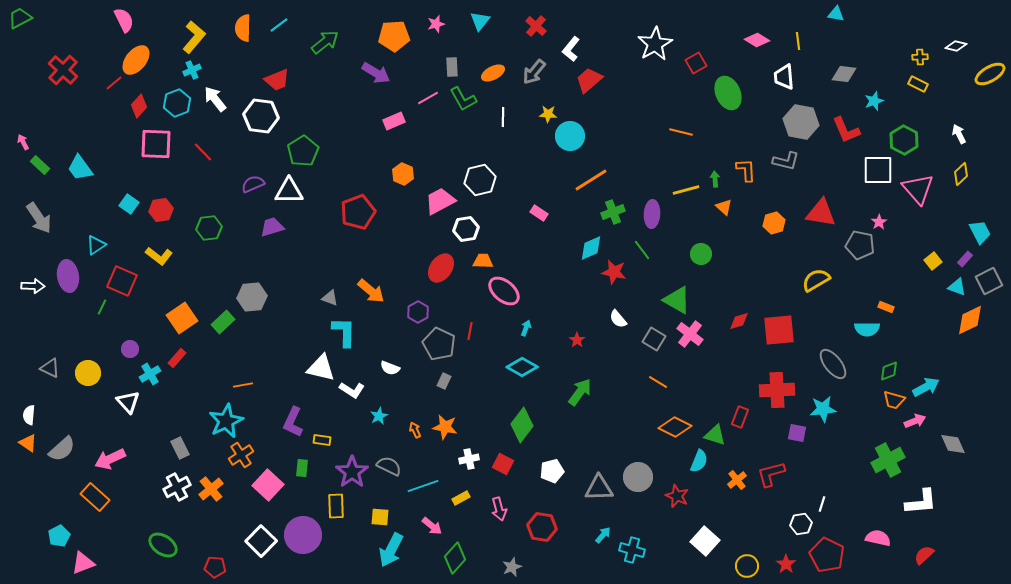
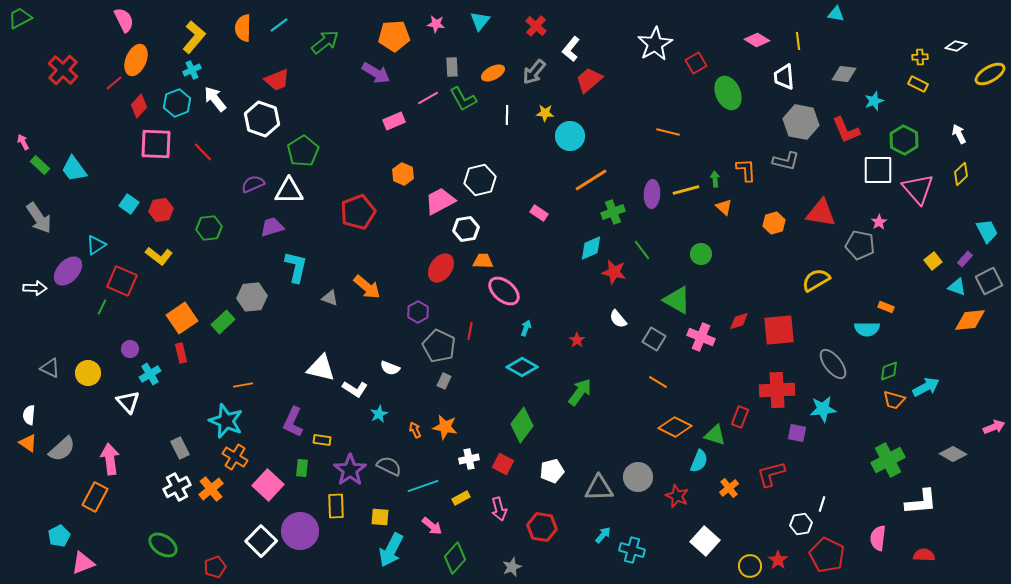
pink star at (436, 24): rotated 24 degrees clockwise
orange ellipse at (136, 60): rotated 16 degrees counterclockwise
yellow star at (548, 114): moved 3 px left, 1 px up
white hexagon at (261, 116): moved 1 px right, 3 px down; rotated 12 degrees clockwise
white line at (503, 117): moved 4 px right, 2 px up
orange line at (681, 132): moved 13 px left
cyan trapezoid at (80, 168): moved 6 px left, 1 px down
purple ellipse at (652, 214): moved 20 px up
cyan trapezoid at (980, 232): moved 7 px right, 1 px up
purple ellipse at (68, 276): moved 5 px up; rotated 52 degrees clockwise
white arrow at (33, 286): moved 2 px right, 2 px down
orange arrow at (371, 291): moved 4 px left, 4 px up
orange diamond at (970, 320): rotated 20 degrees clockwise
cyan L-shape at (344, 332): moved 48 px left, 65 px up; rotated 12 degrees clockwise
pink cross at (690, 334): moved 11 px right, 3 px down; rotated 16 degrees counterclockwise
gray pentagon at (439, 344): moved 2 px down
red rectangle at (177, 358): moved 4 px right, 5 px up; rotated 54 degrees counterclockwise
white L-shape at (352, 390): moved 3 px right, 1 px up
cyan star at (379, 416): moved 2 px up
cyan star at (226, 421): rotated 24 degrees counterclockwise
pink arrow at (915, 421): moved 79 px right, 6 px down
gray diamond at (953, 444): moved 10 px down; rotated 36 degrees counterclockwise
orange cross at (241, 455): moved 6 px left, 2 px down; rotated 25 degrees counterclockwise
pink arrow at (110, 459): rotated 108 degrees clockwise
purple star at (352, 472): moved 2 px left, 2 px up
orange cross at (737, 480): moved 8 px left, 8 px down
orange rectangle at (95, 497): rotated 76 degrees clockwise
purple circle at (303, 535): moved 3 px left, 4 px up
pink semicircle at (878, 538): rotated 95 degrees counterclockwise
red semicircle at (924, 555): rotated 45 degrees clockwise
red star at (786, 564): moved 8 px left, 4 px up
yellow circle at (747, 566): moved 3 px right
red pentagon at (215, 567): rotated 25 degrees counterclockwise
